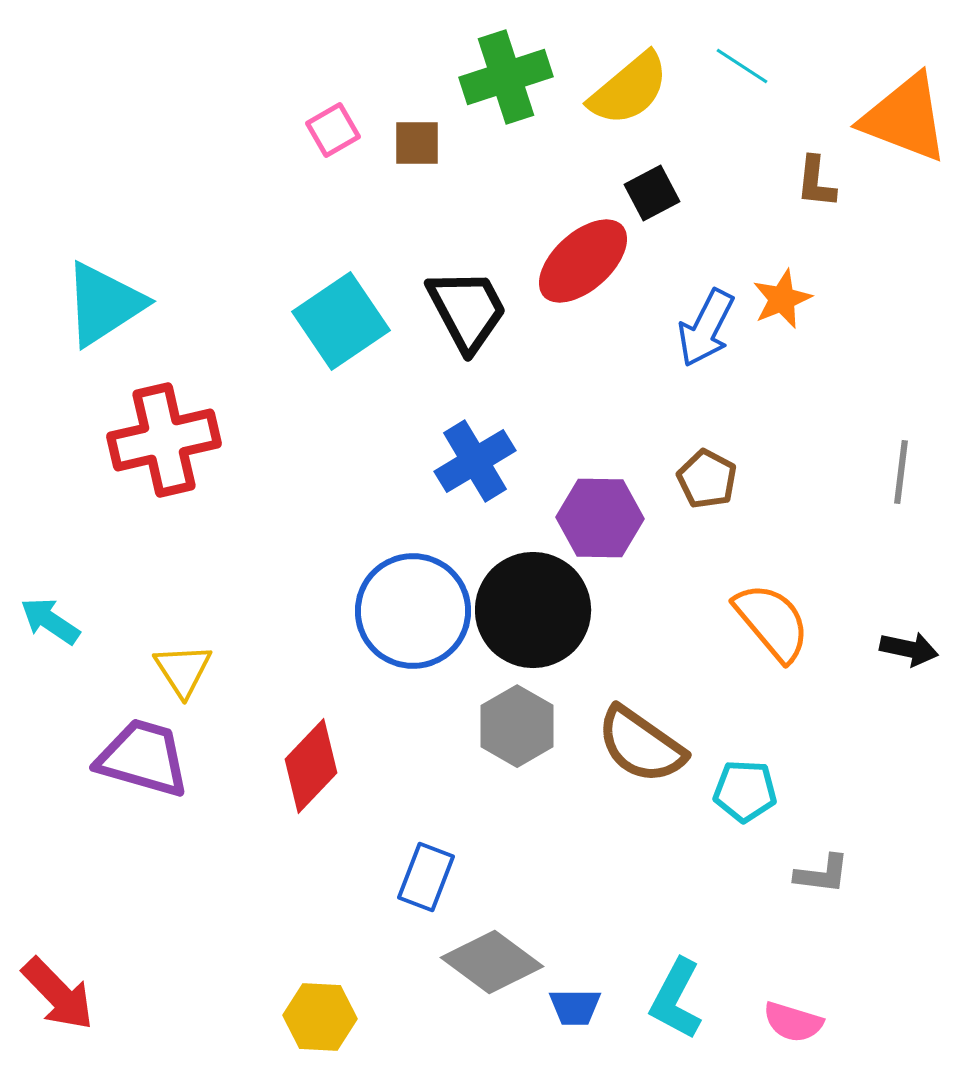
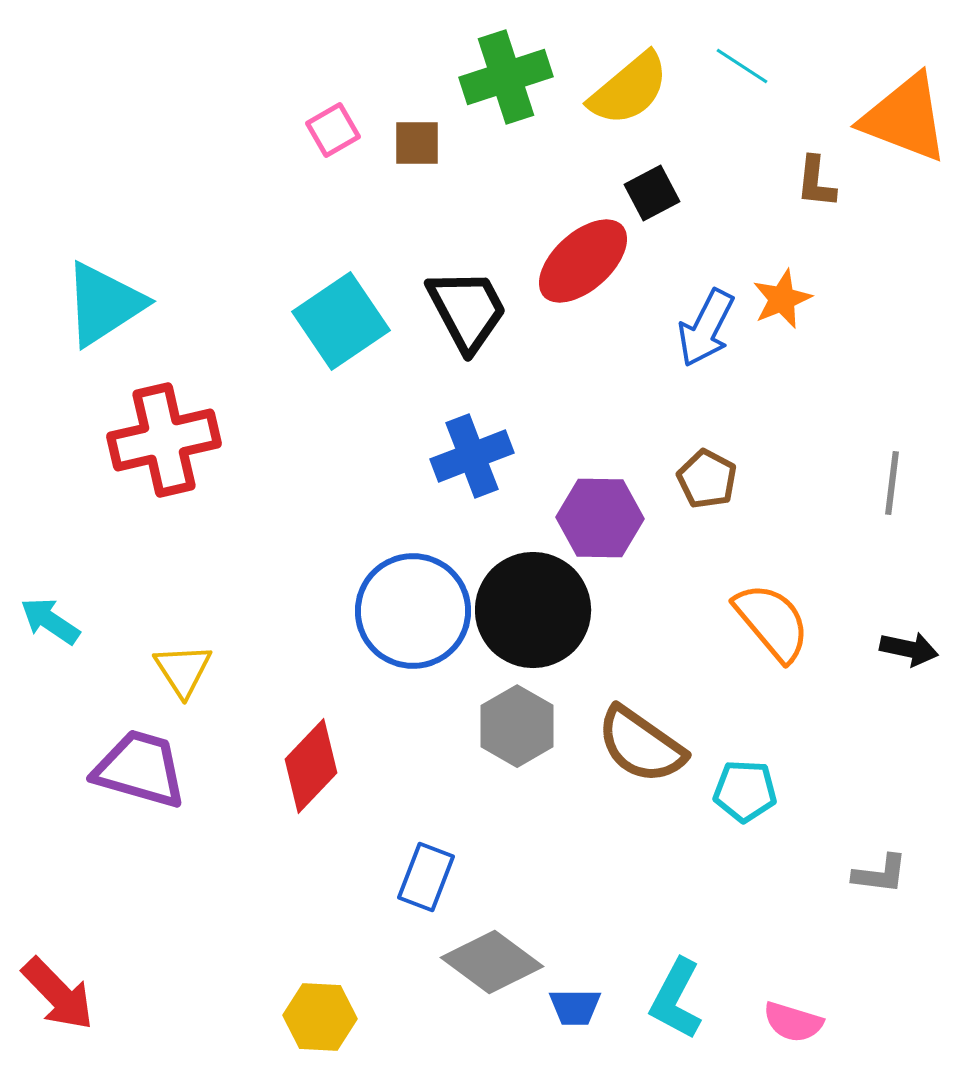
blue cross: moved 3 px left, 5 px up; rotated 10 degrees clockwise
gray line: moved 9 px left, 11 px down
purple trapezoid: moved 3 px left, 11 px down
gray L-shape: moved 58 px right
